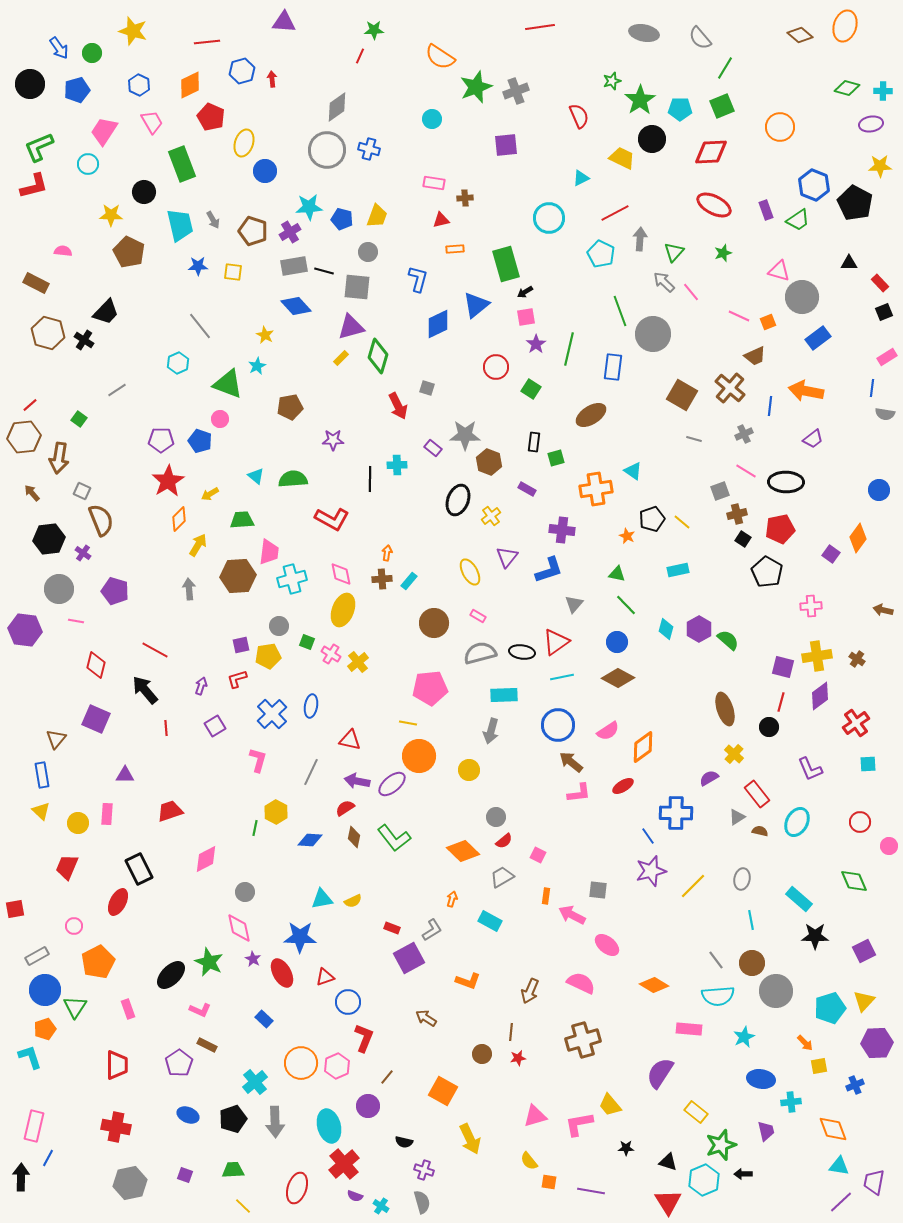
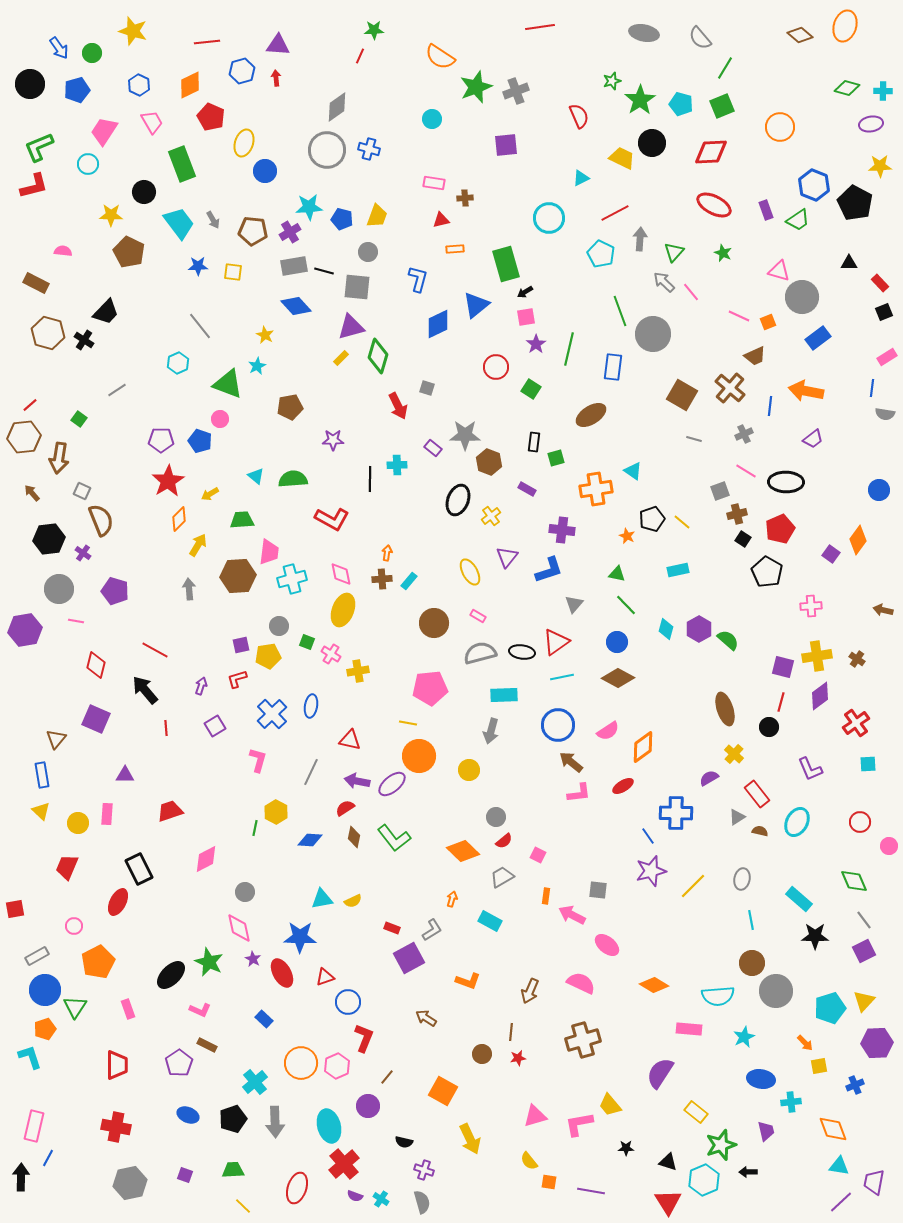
purple triangle at (284, 22): moved 6 px left, 23 px down
red arrow at (272, 79): moved 4 px right, 1 px up
cyan pentagon at (680, 109): moved 1 px right, 5 px up; rotated 15 degrees clockwise
black circle at (652, 139): moved 4 px down
cyan trapezoid at (180, 225): moved 1 px left, 2 px up; rotated 24 degrees counterclockwise
brown pentagon at (253, 231): rotated 12 degrees counterclockwise
green star at (723, 253): rotated 30 degrees counterclockwise
red pentagon at (780, 529): rotated 12 degrees counterclockwise
orange diamond at (858, 538): moved 2 px down
purple hexagon at (25, 630): rotated 16 degrees counterclockwise
yellow cross at (358, 662): moved 9 px down; rotated 30 degrees clockwise
gray line at (716, 960): moved 148 px right, 40 px up
black arrow at (743, 1174): moved 5 px right, 2 px up
cyan cross at (381, 1206): moved 7 px up
